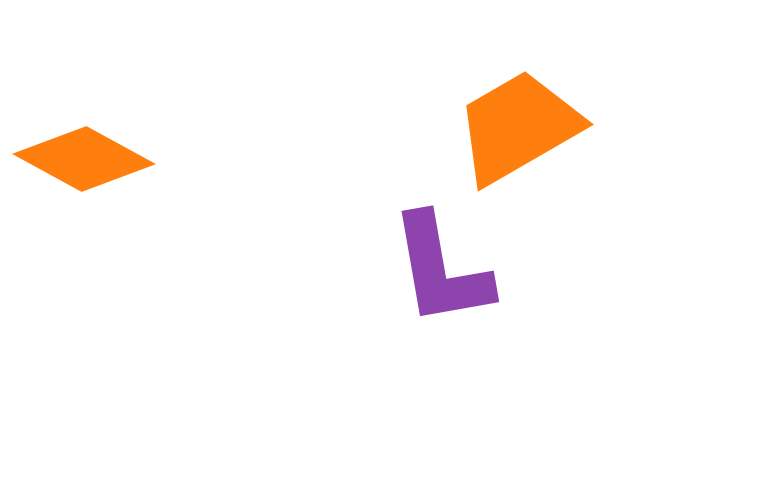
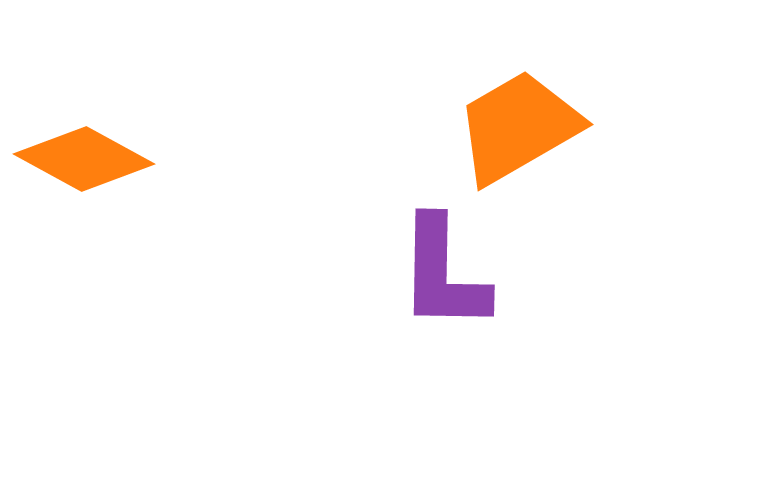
purple L-shape: moved 2 px right, 4 px down; rotated 11 degrees clockwise
